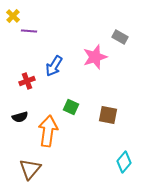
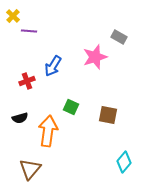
gray rectangle: moved 1 px left
blue arrow: moved 1 px left
black semicircle: moved 1 px down
